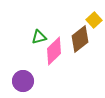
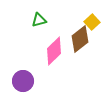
yellow square: moved 2 px left, 2 px down
green triangle: moved 17 px up
